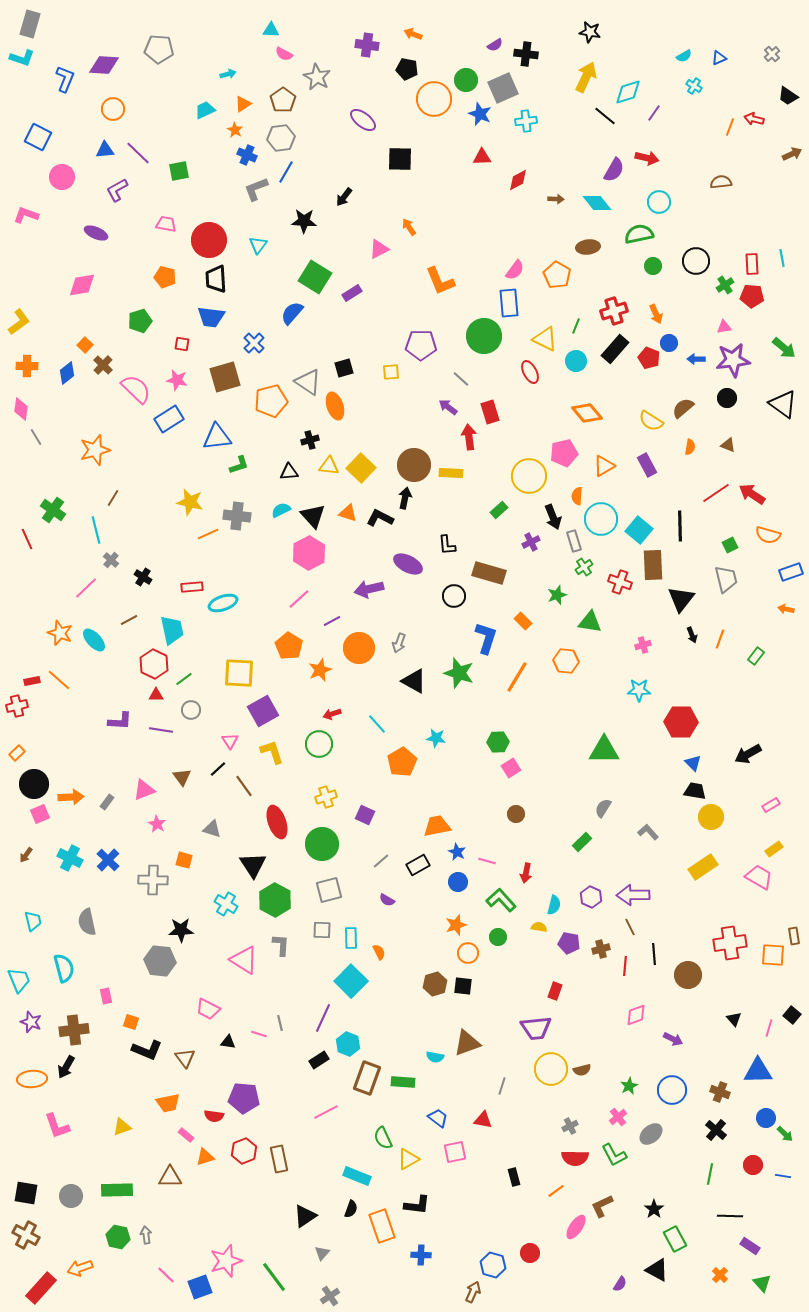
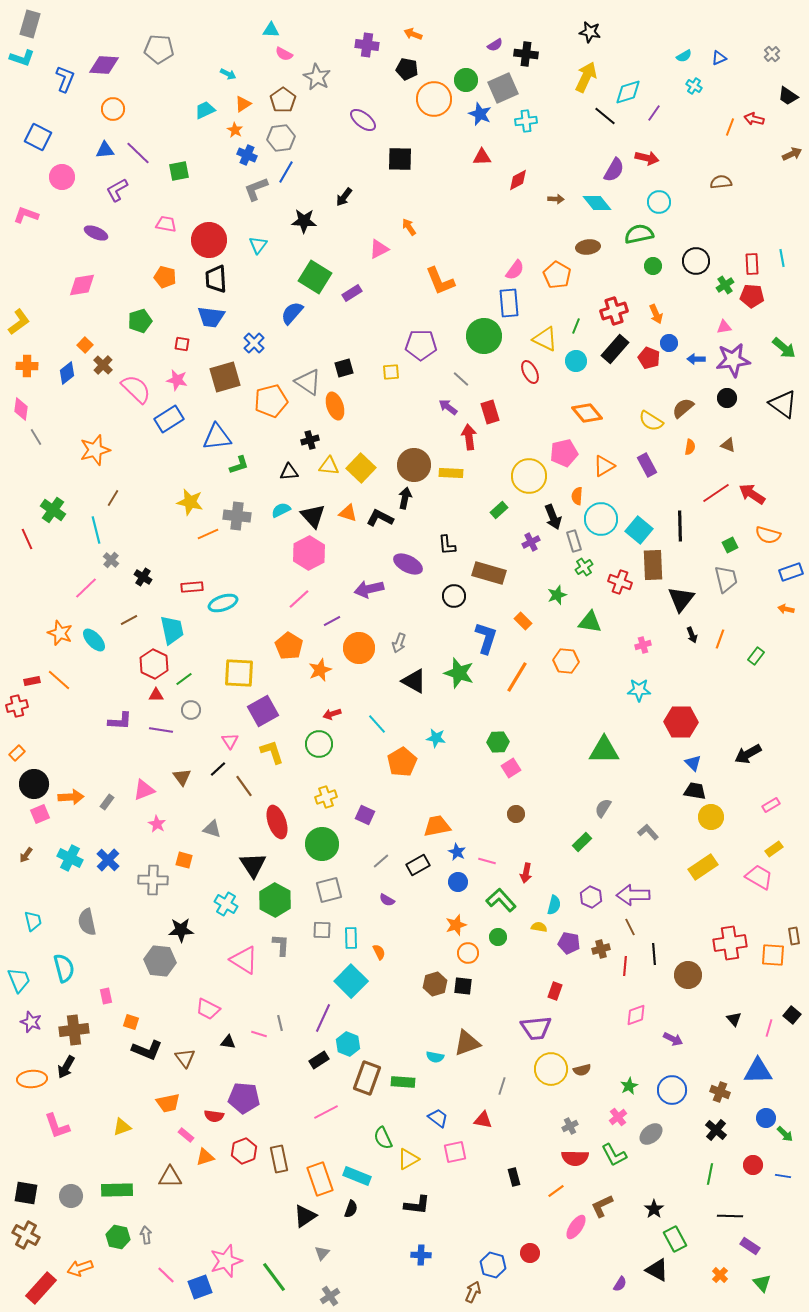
cyan arrow at (228, 74): rotated 42 degrees clockwise
orange rectangle at (382, 1226): moved 62 px left, 47 px up
